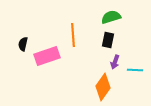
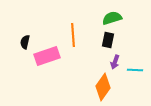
green semicircle: moved 1 px right, 1 px down
black semicircle: moved 2 px right, 2 px up
